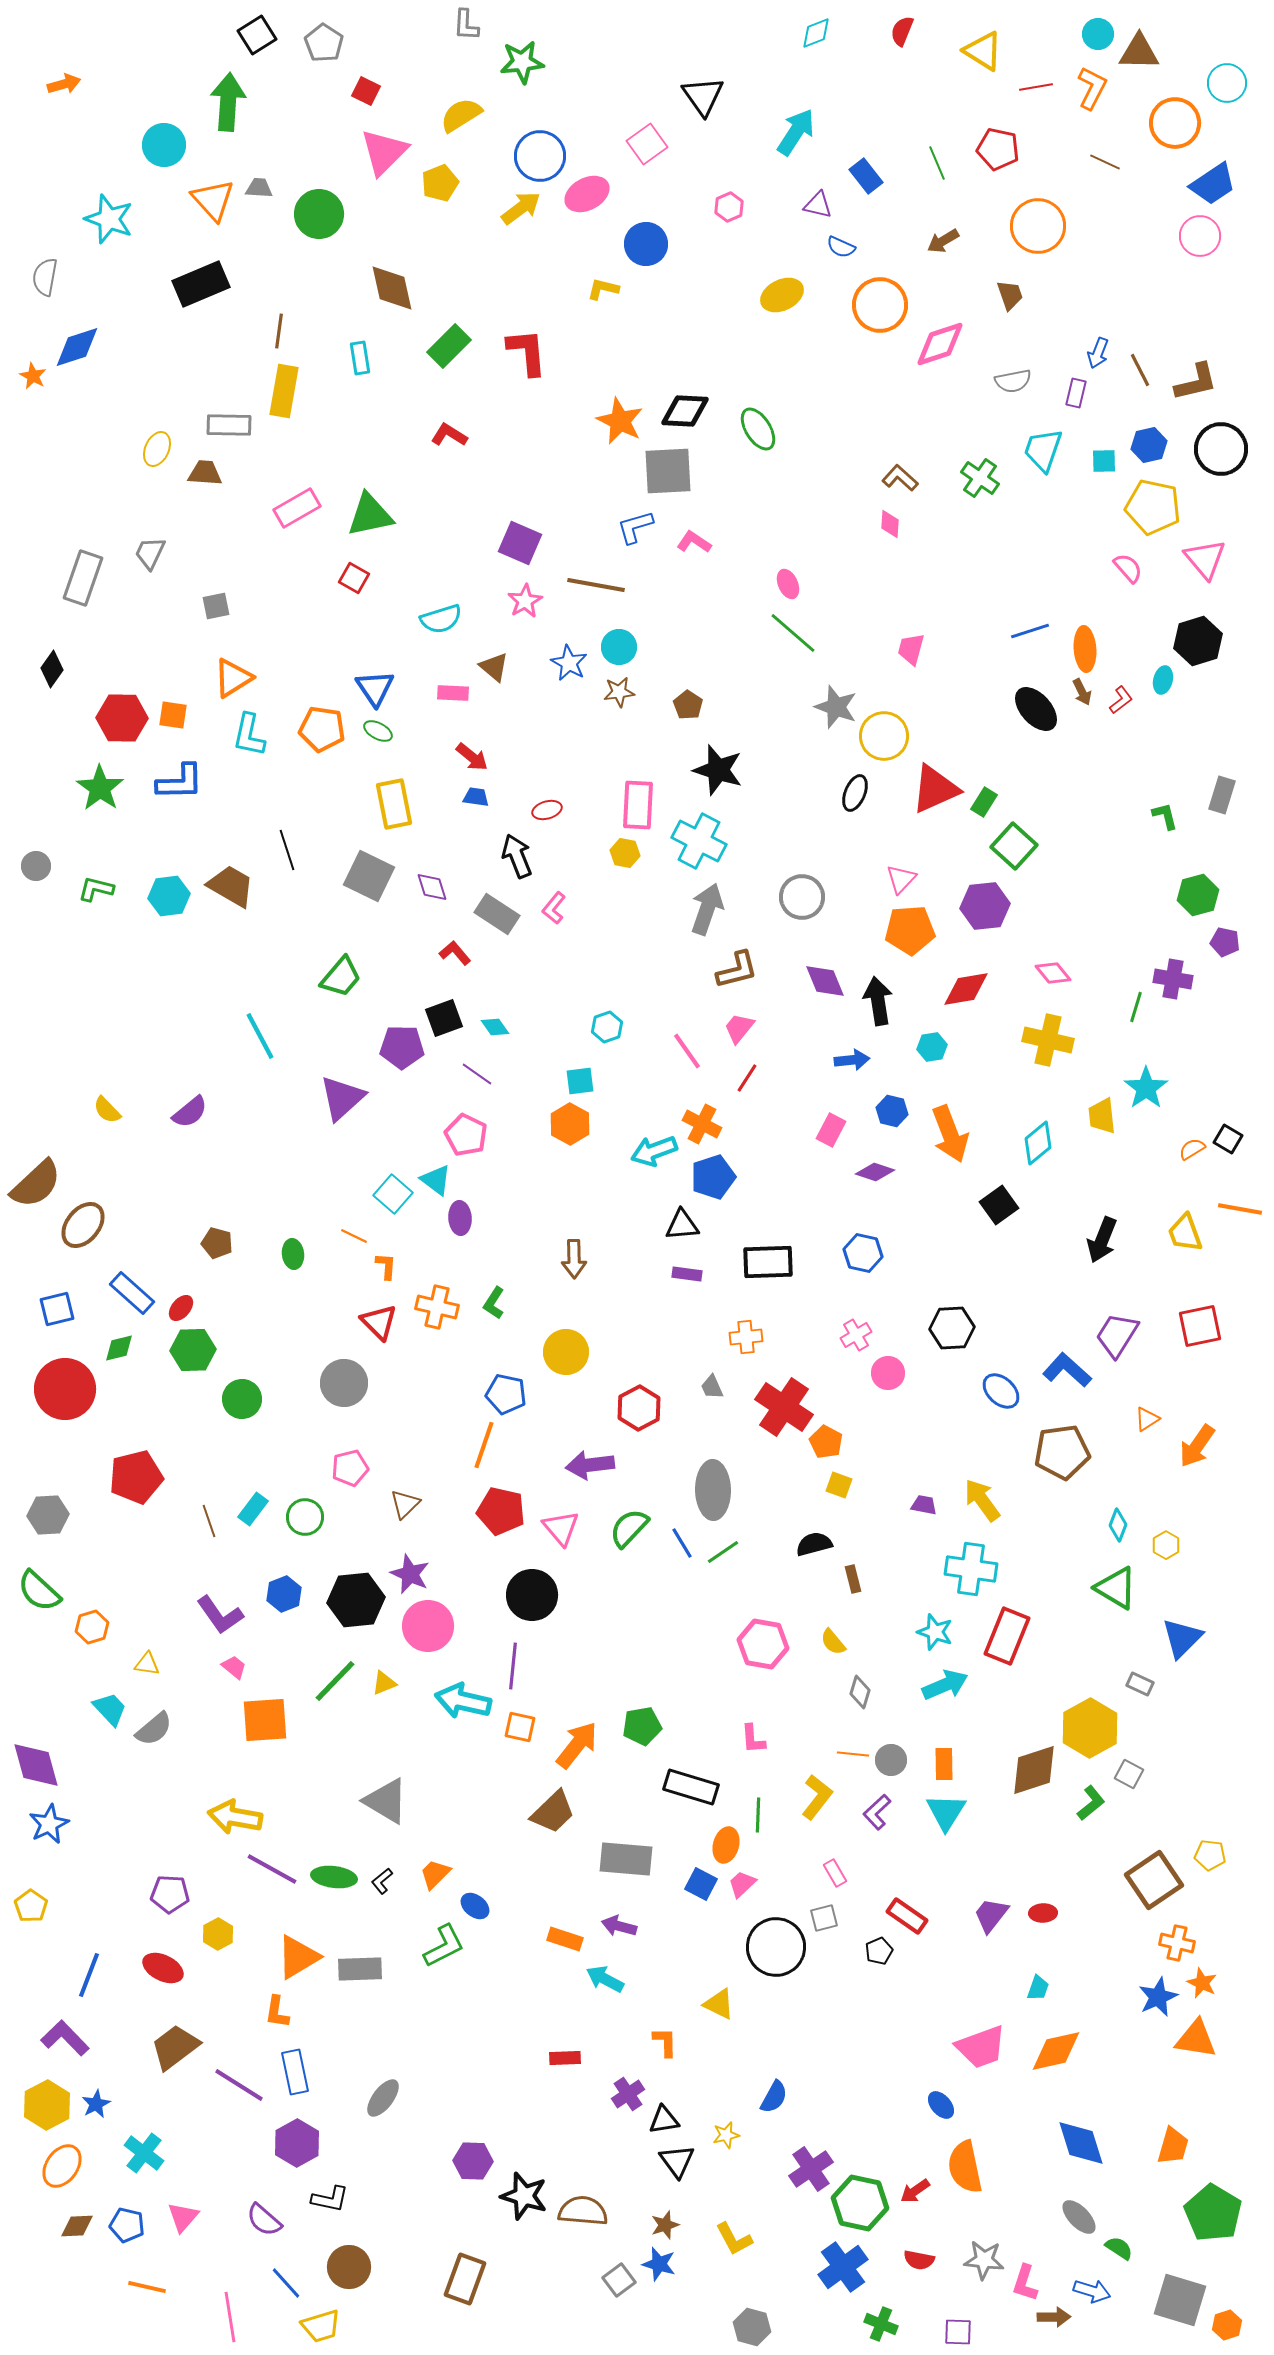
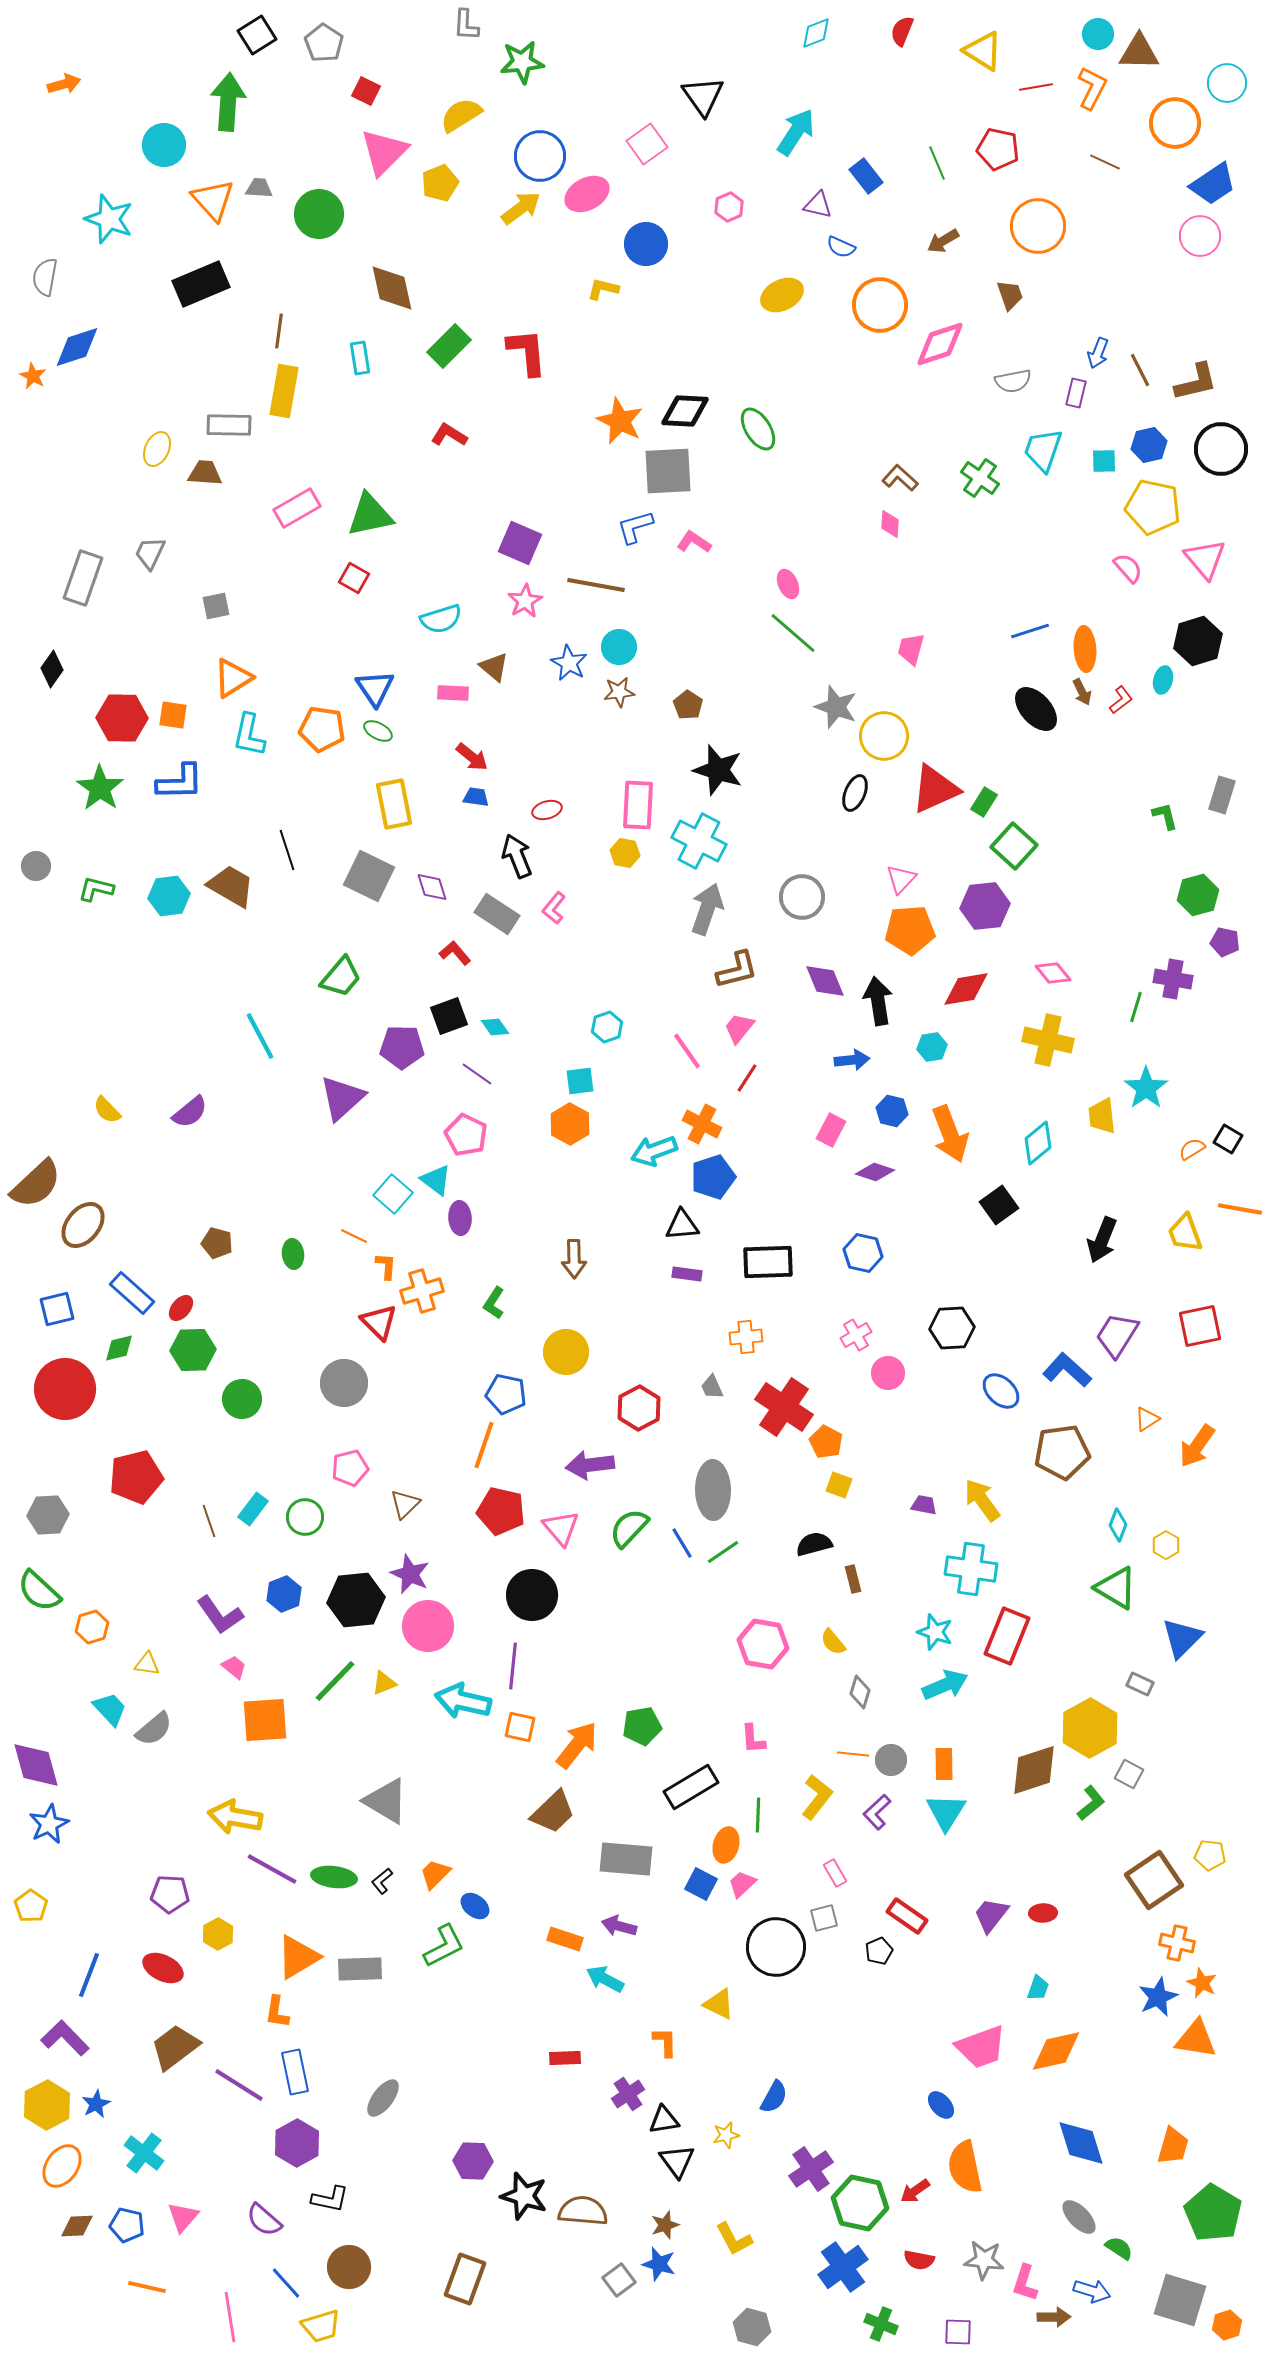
black square at (444, 1018): moved 5 px right, 2 px up
orange cross at (437, 1307): moved 15 px left, 16 px up; rotated 30 degrees counterclockwise
black rectangle at (691, 1787): rotated 48 degrees counterclockwise
